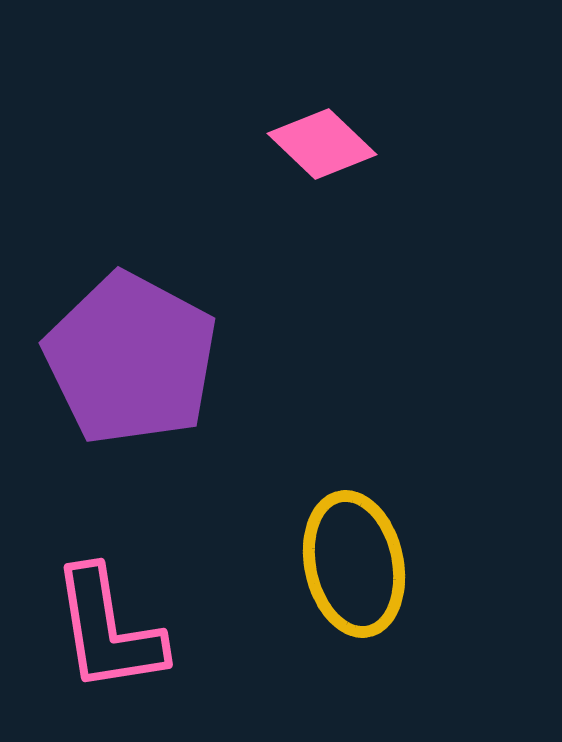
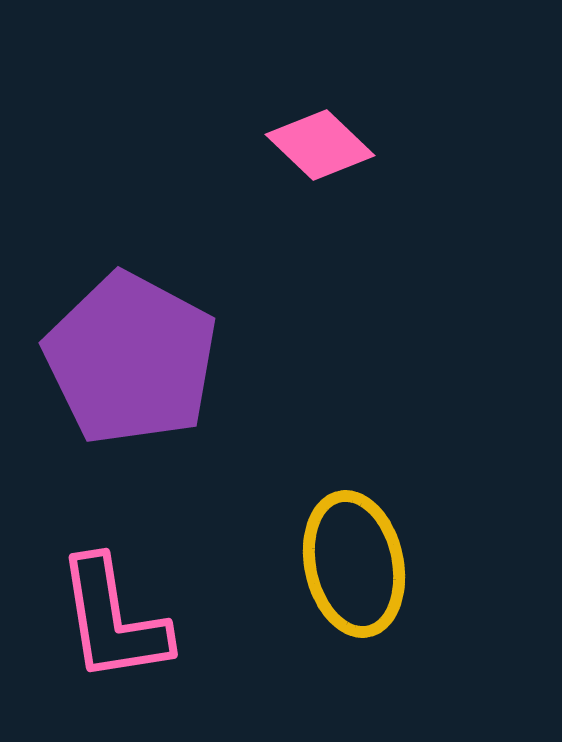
pink diamond: moved 2 px left, 1 px down
pink L-shape: moved 5 px right, 10 px up
